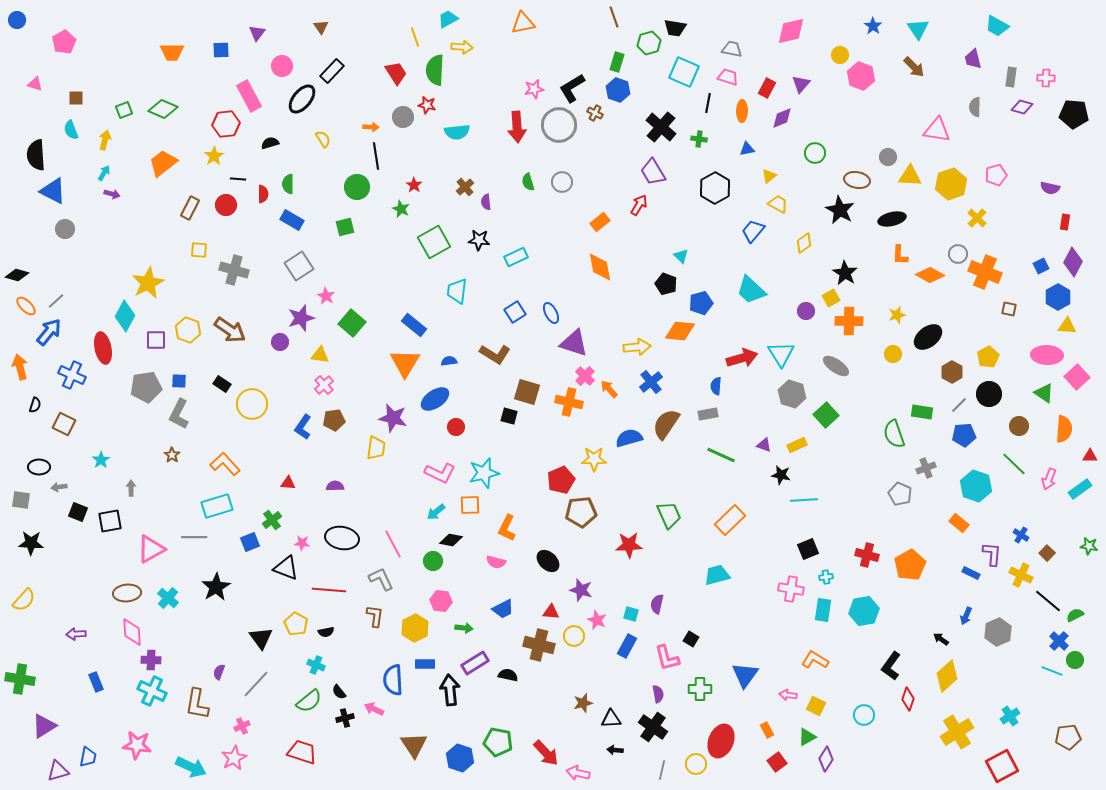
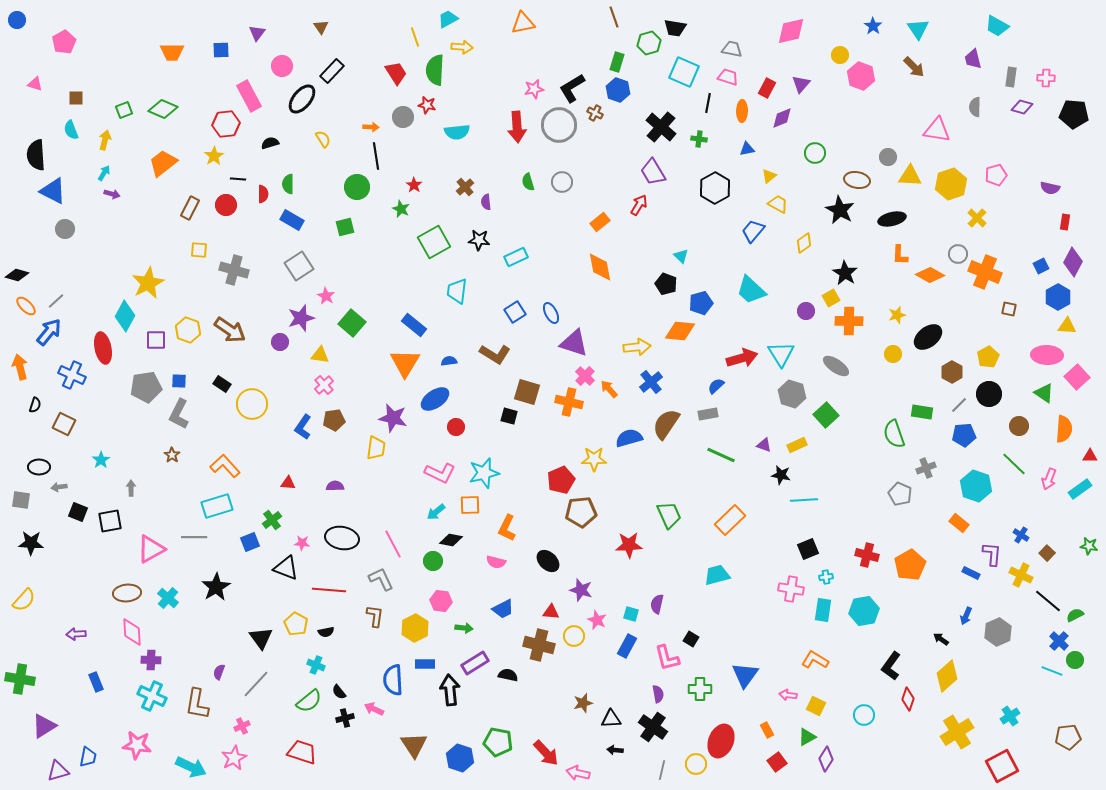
blue semicircle at (716, 386): rotated 42 degrees clockwise
orange L-shape at (225, 464): moved 2 px down
cyan cross at (152, 691): moved 5 px down
